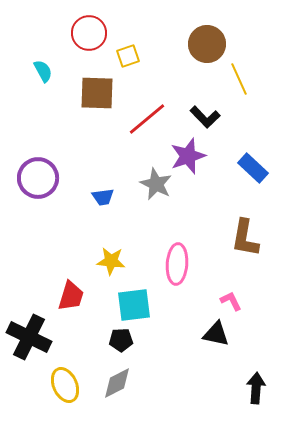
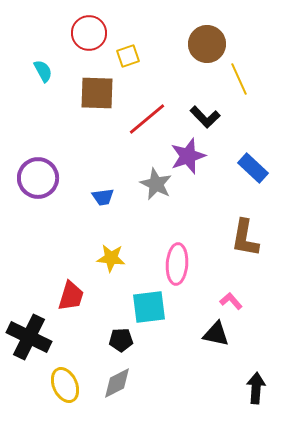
yellow star: moved 3 px up
pink L-shape: rotated 15 degrees counterclockwise
cyan square: moved 15 px right, 2 px down
